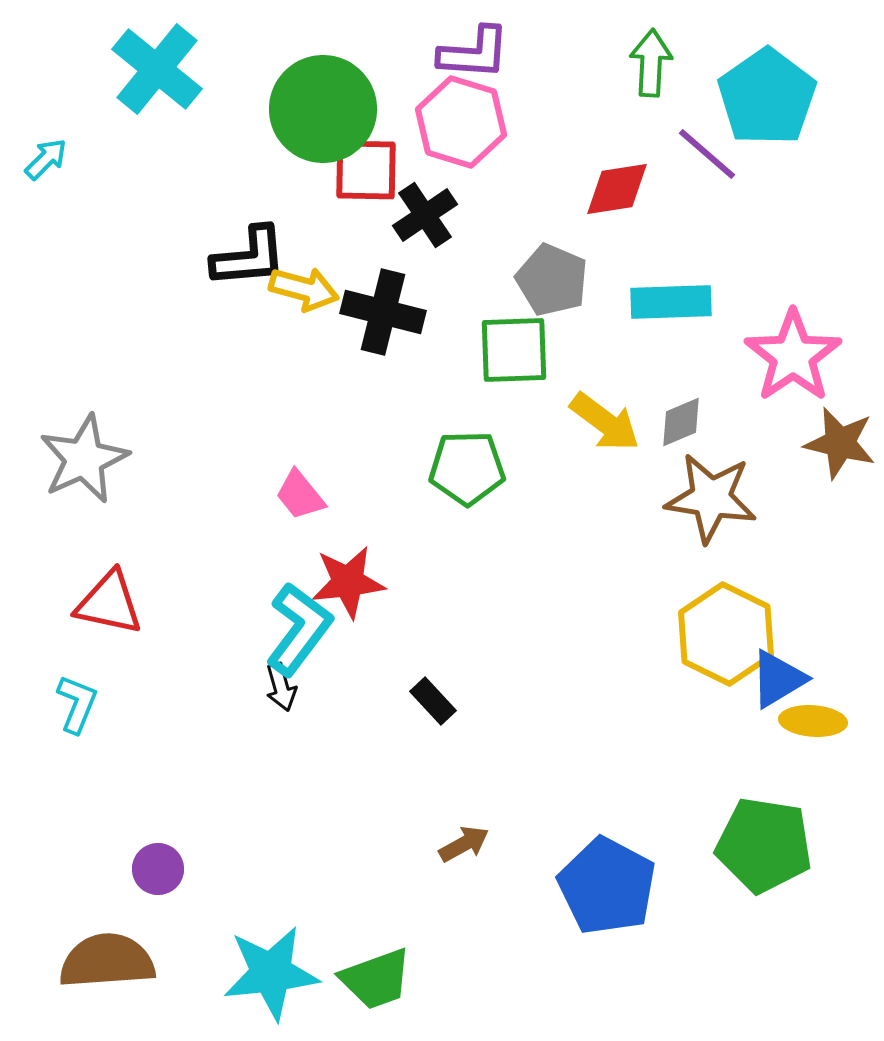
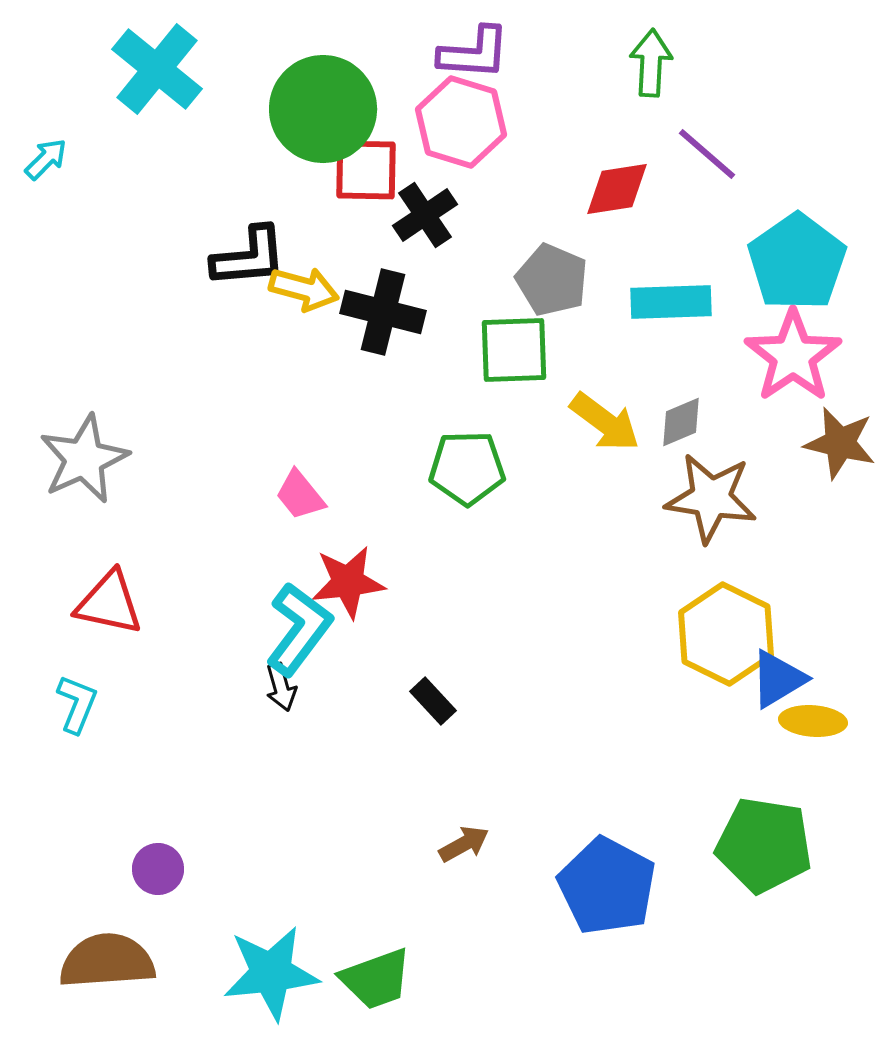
cyan pentagon at (767, 97): moved 30 px right, 165 px down
